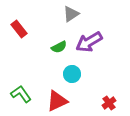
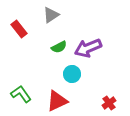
gray triangle: moved 20 px left, 1 px down
purple arrow: moved 1 px left, 6 px down; rotated 8 degrees clockwise
